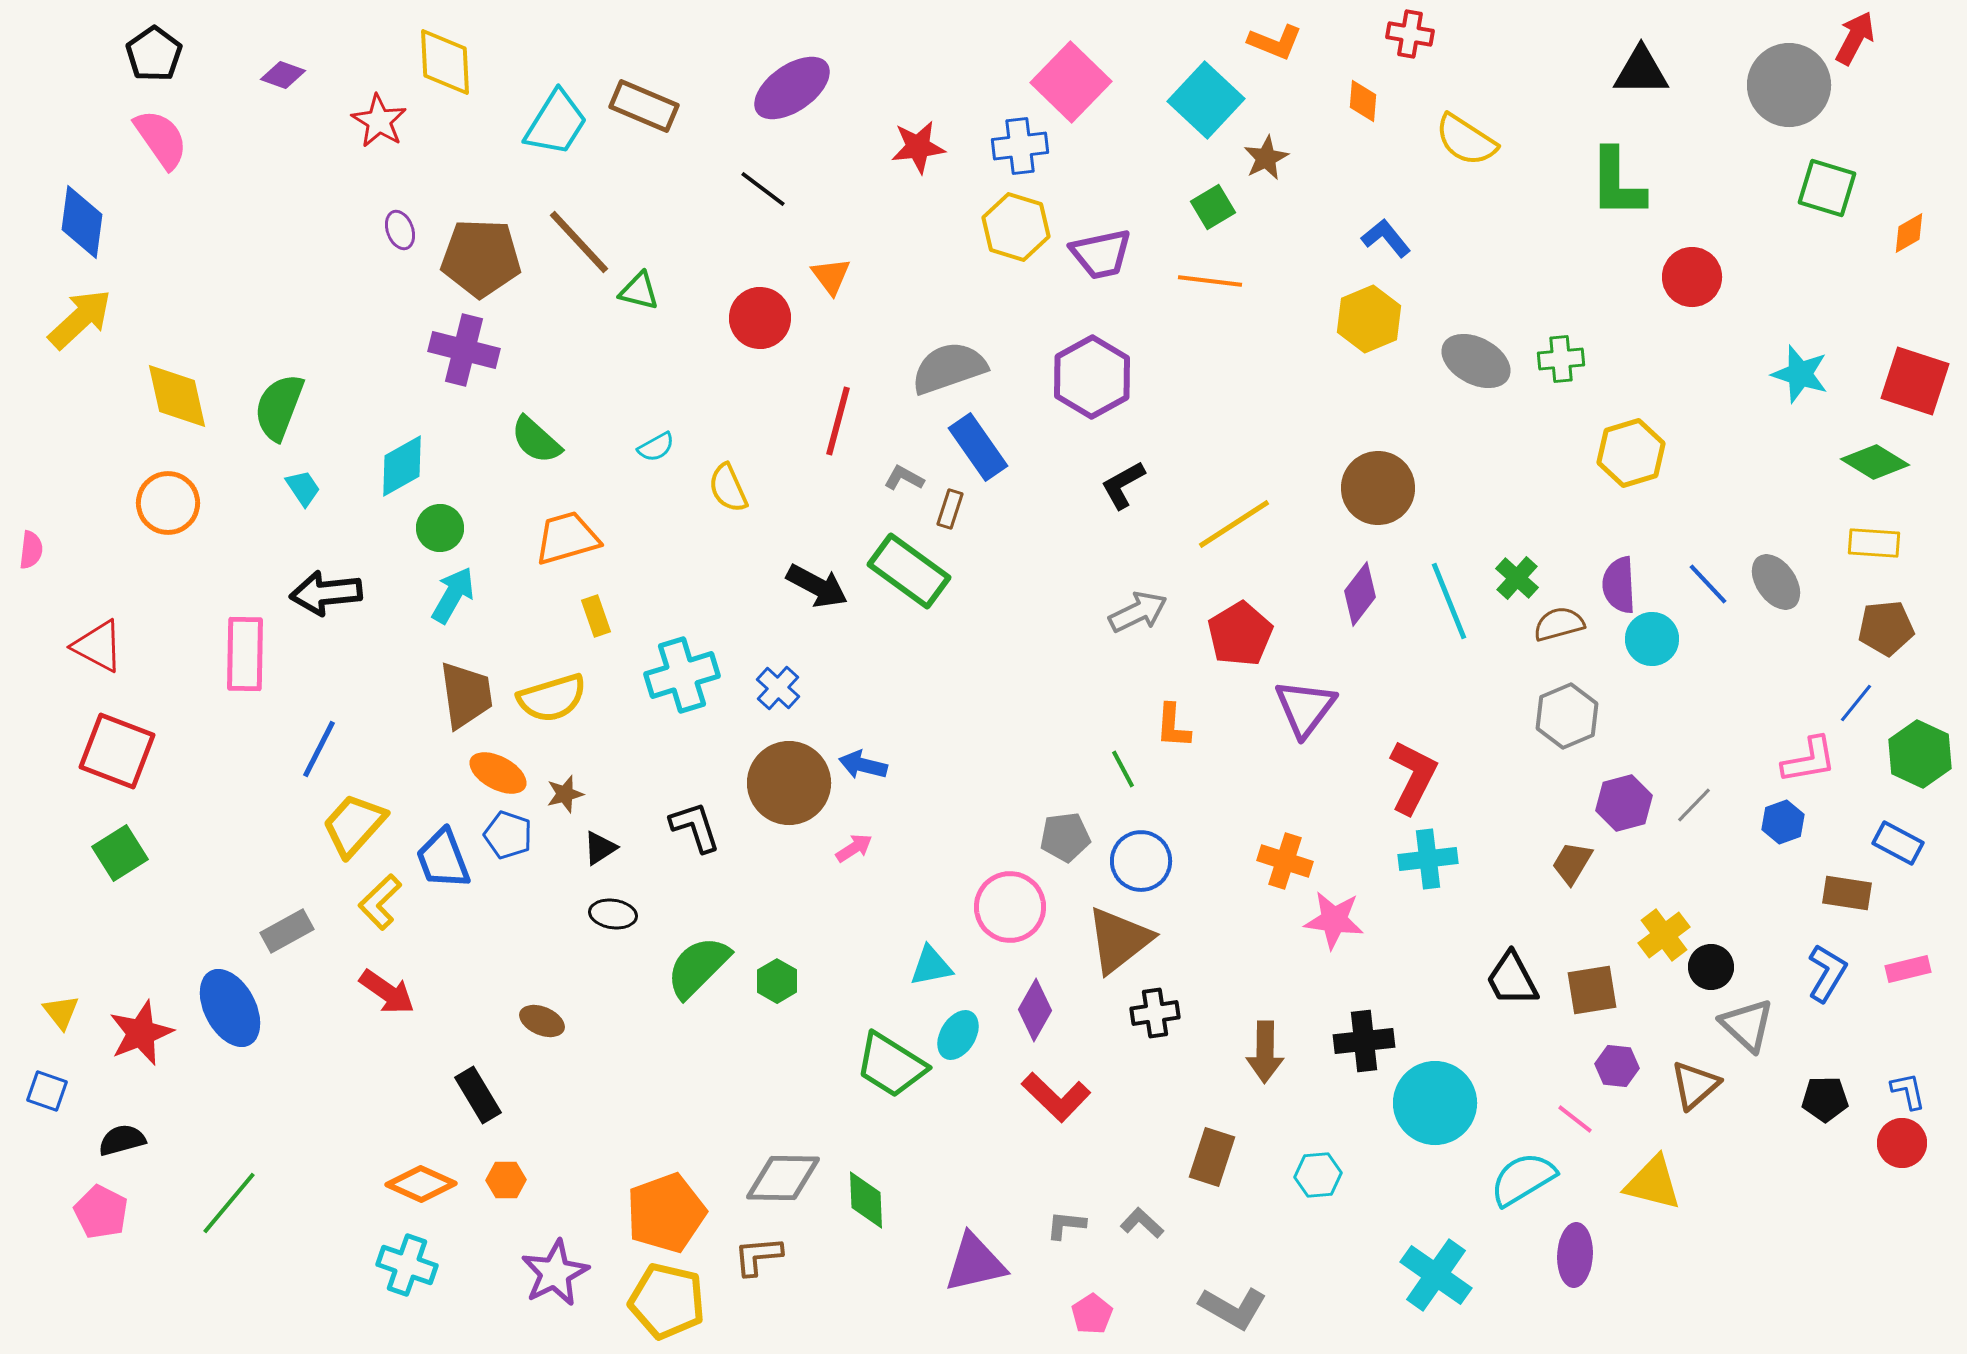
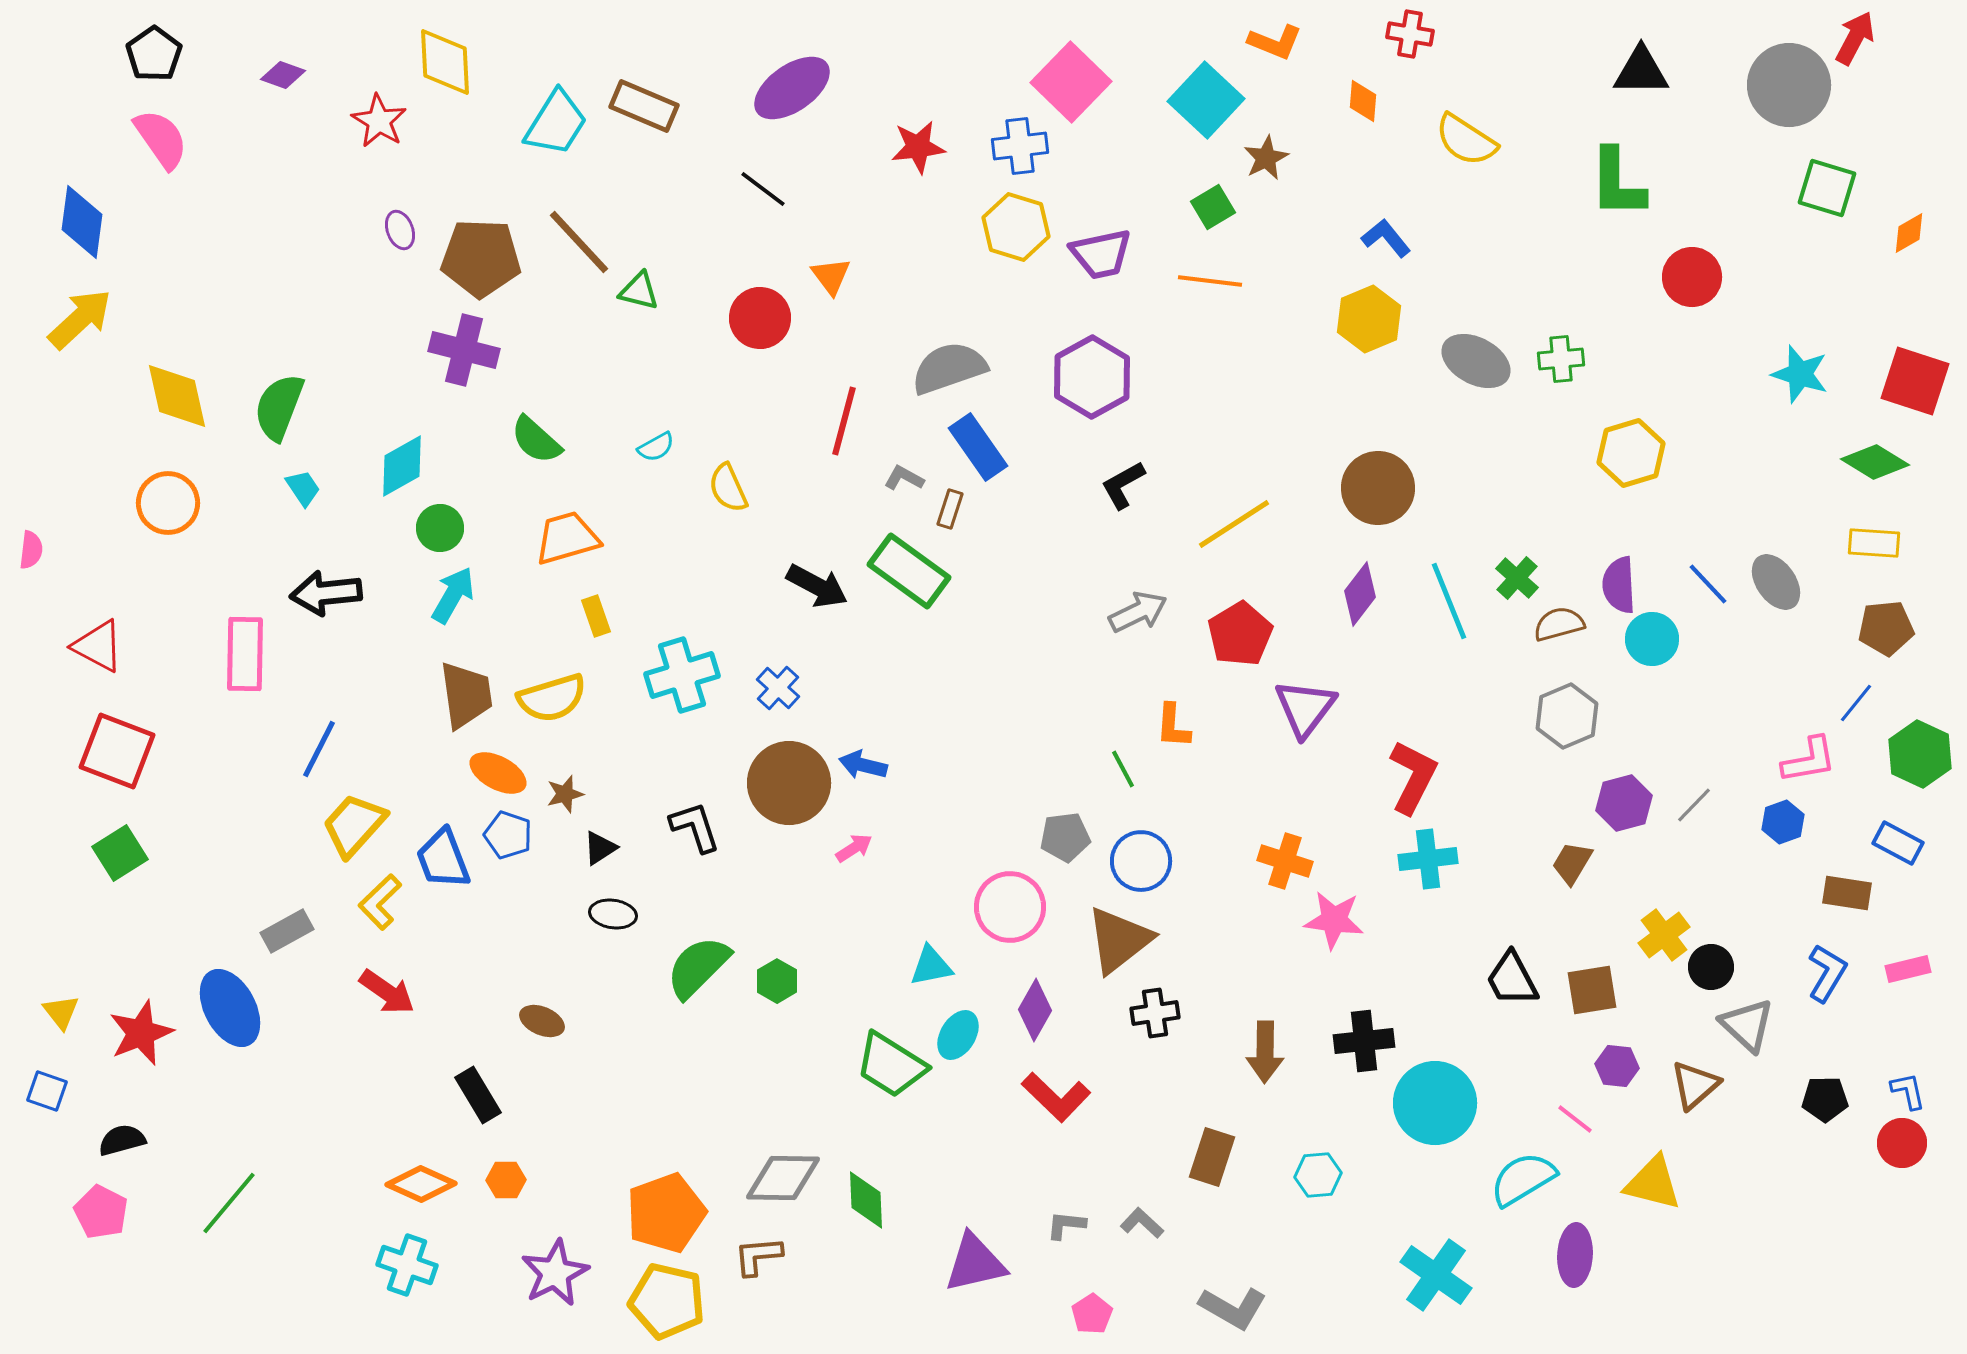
red line at (838, 421): moved 6 px right
